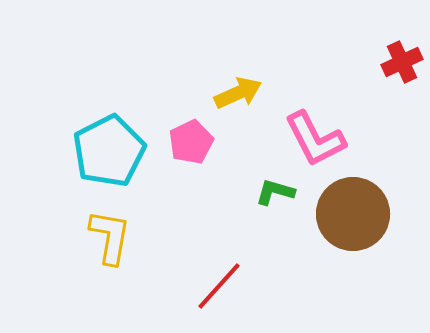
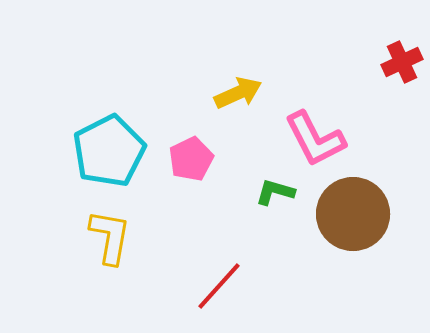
pink pentagon: moved 17 px down
